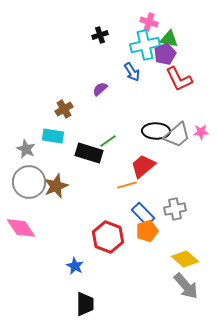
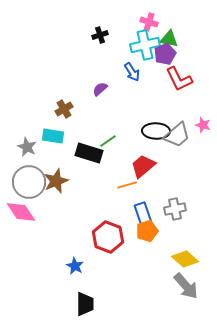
pink star: moved 2 px right, 7 px up; rotated 21 degrees clockwise
gray star: moved 1 px right, 2 px up
brown star: moved 5 px up
blue rectangle: rotated 25 degrees clockwise
pink diamond: moved 16 px up
